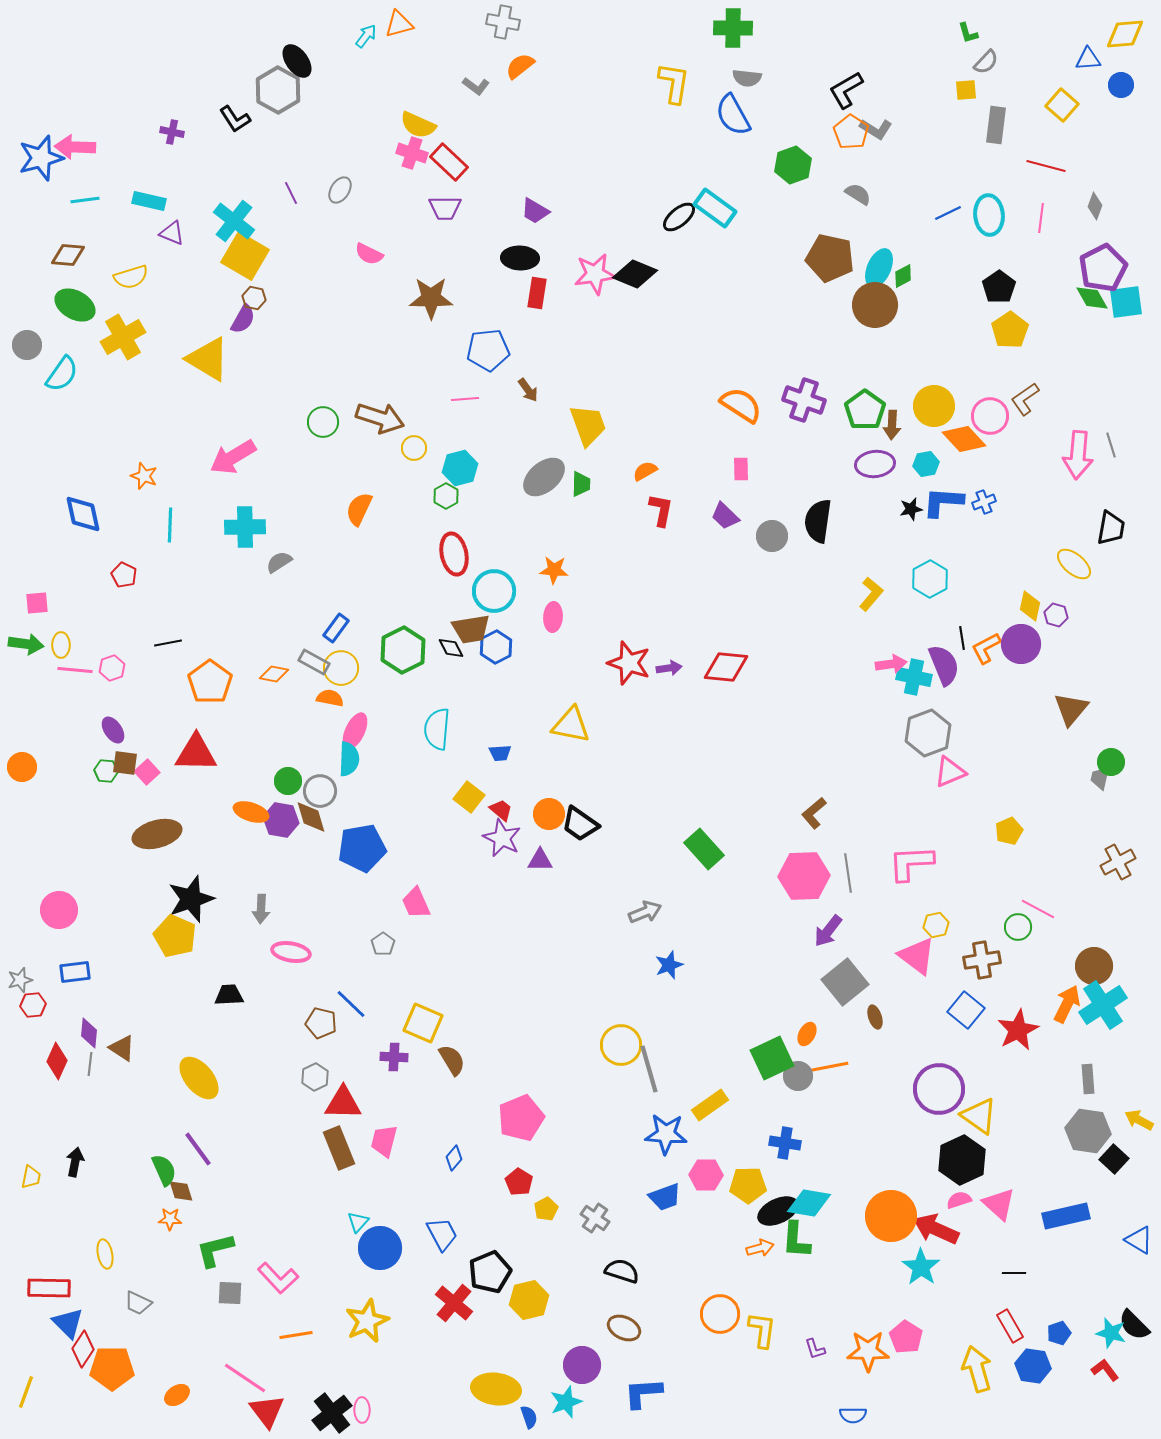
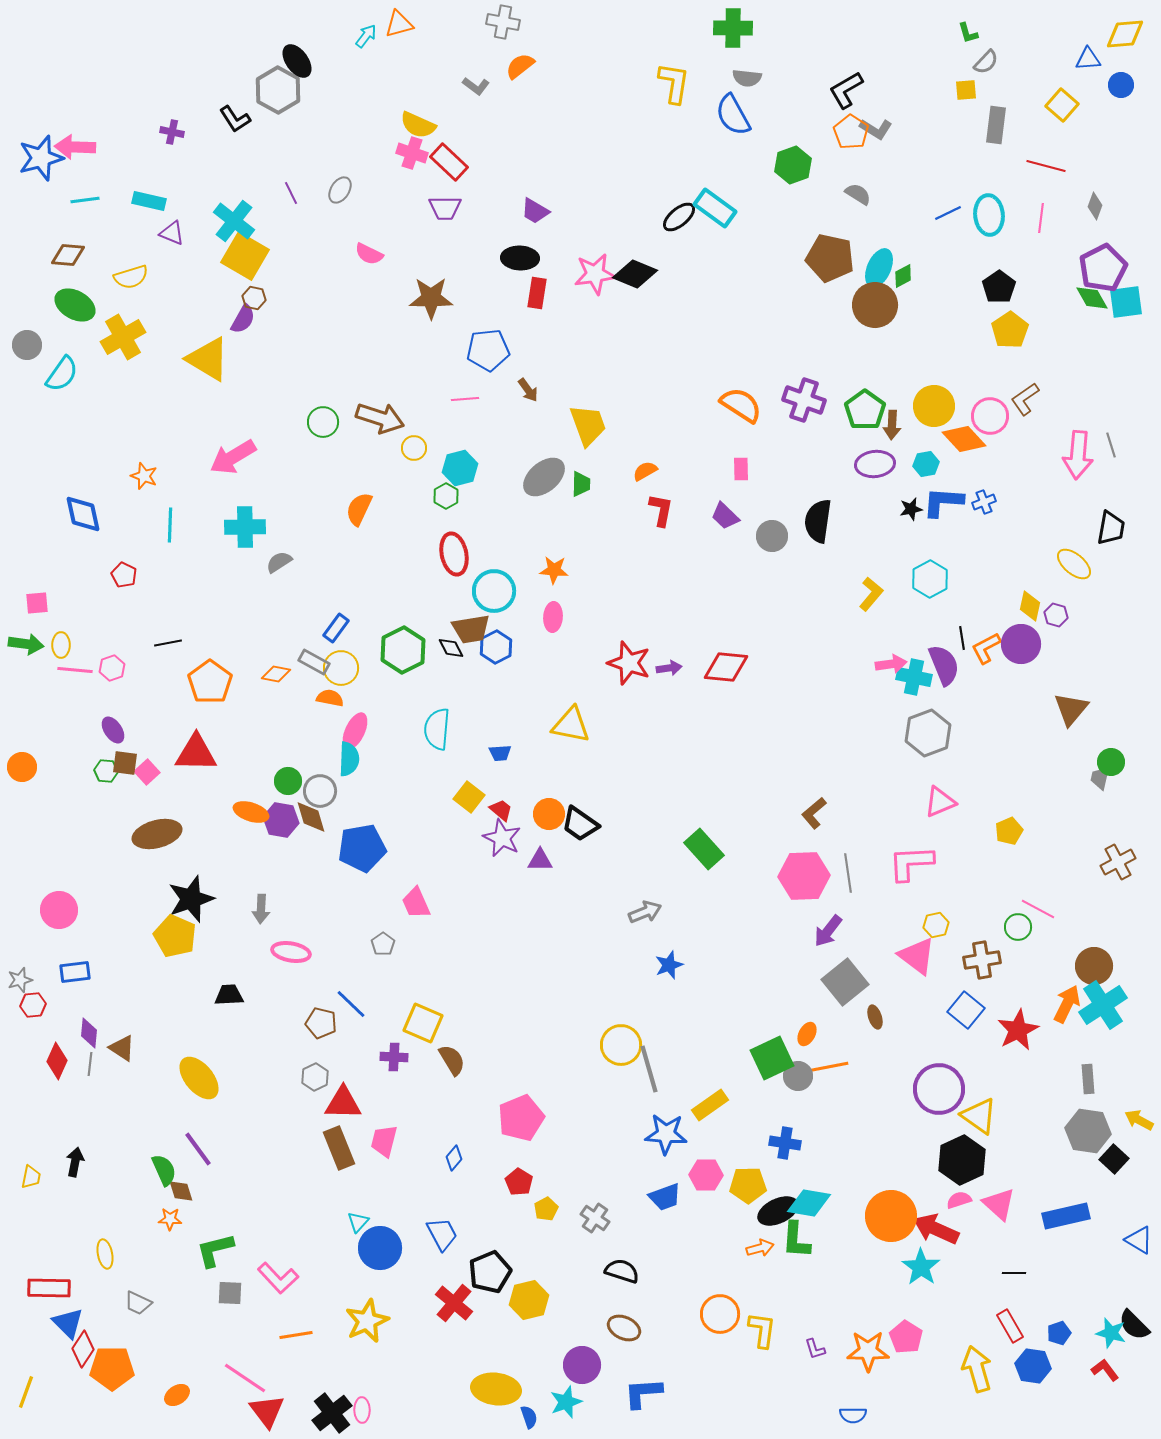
orange diamond at (274, 674): moved 2 px right
pink triangle at (950, 772): moved 10 px left, 30 px down
